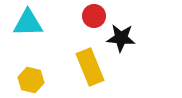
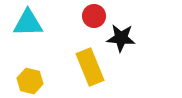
yellow hexagon: moved 1 px left, 1 px down
